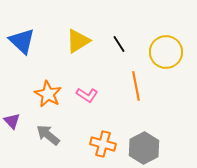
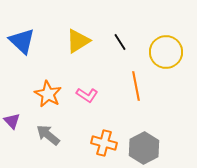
black line: moved 1 px right, 2 px up
orange cross: moved 1 px right, 1 px up
